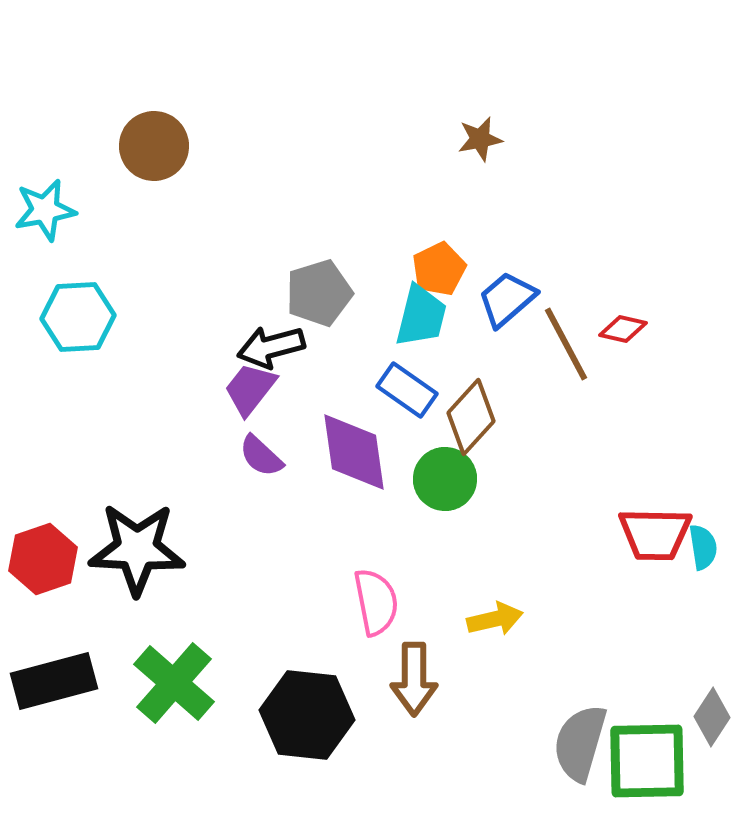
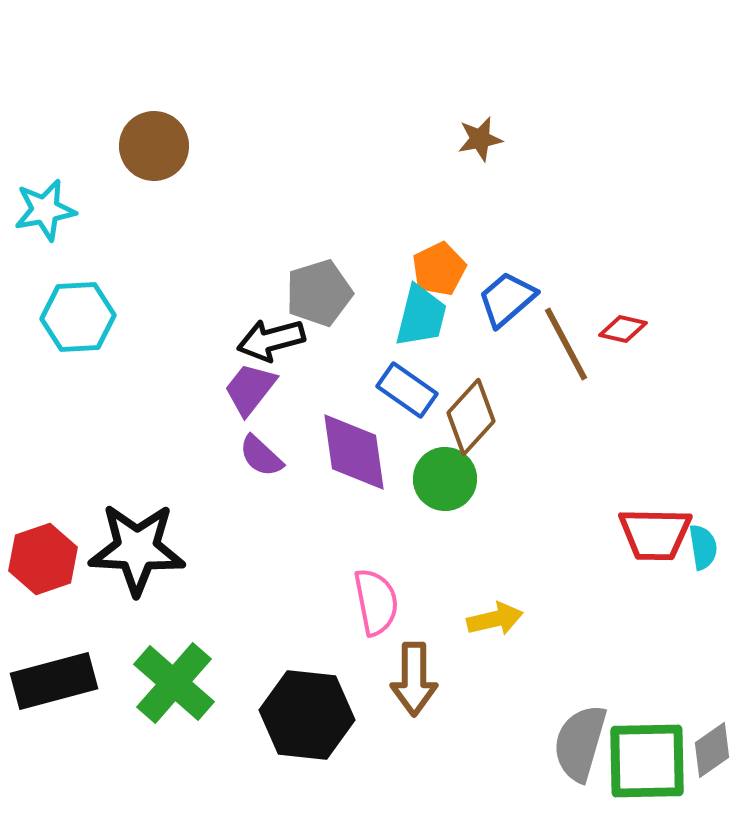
black arrow: moved 7 px up
gray diamond: moved 33 px down; rotated 22 degrees clockwise
